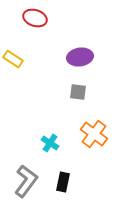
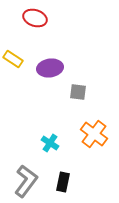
purple ellipse: moved 30 px left, 11 px down
